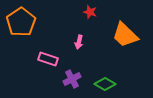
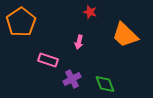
pink rectangle: moved 1 px down
green diamond: rotated 40 degrees clockwise
